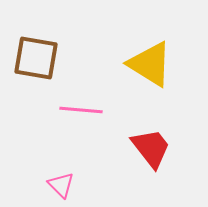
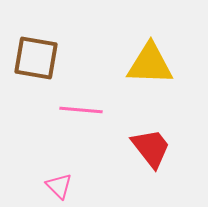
yellow triangle: rotated 30 degrees counterclockwise
pink triangle: moved 2 px left, 1 px down
